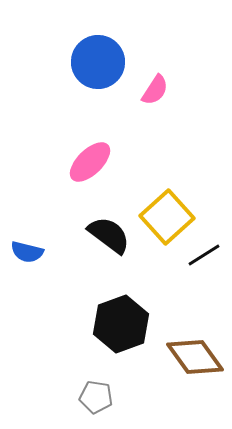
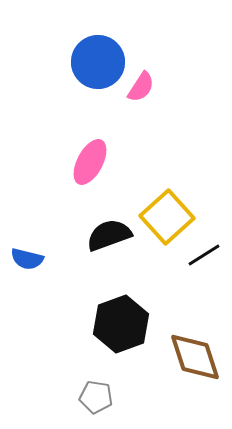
pink semicircle: moved 14 px left, 3 px up
pink ellipse: rotated 18 degrees counterclockwise
black semicircle: rotated 57 degrees counterclockwise
blue semicircle: moved 7 px down
brown diamond: rotated 18 degrees clockwise
